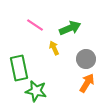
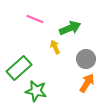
pink line: moved 6 px up; rotated 12 degrees counterclockwise
yellow arrow: moved 1 px right, 1 px up
green rectangle: rotated 60 degrees clockwise
